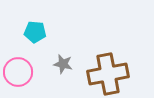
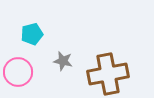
cyan pentagon: moved 3 px left, 2 px down; rotated 20 degrees counterclockwise
gray star: moved 3 px up
